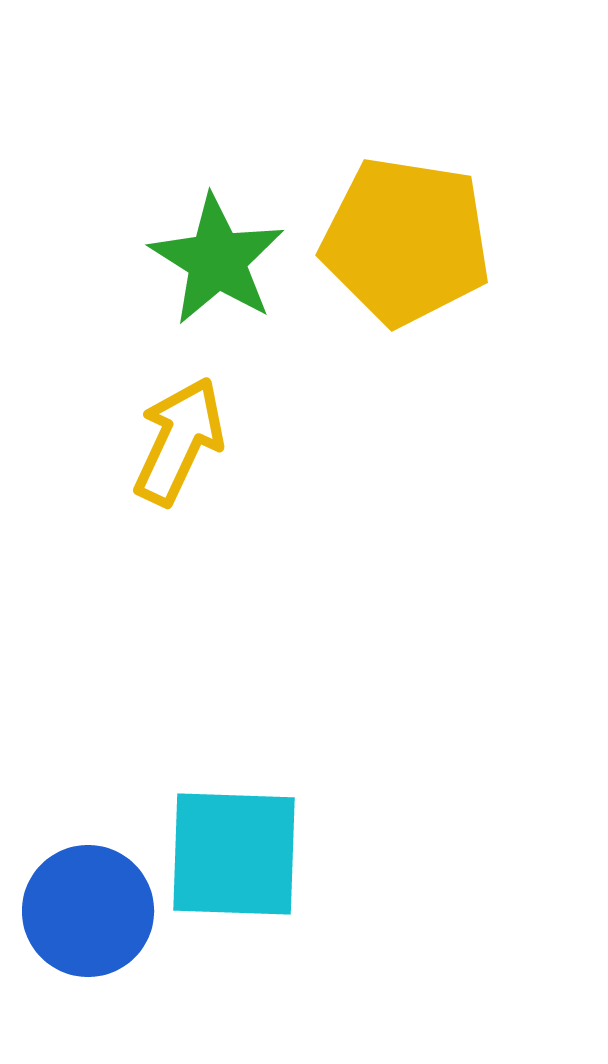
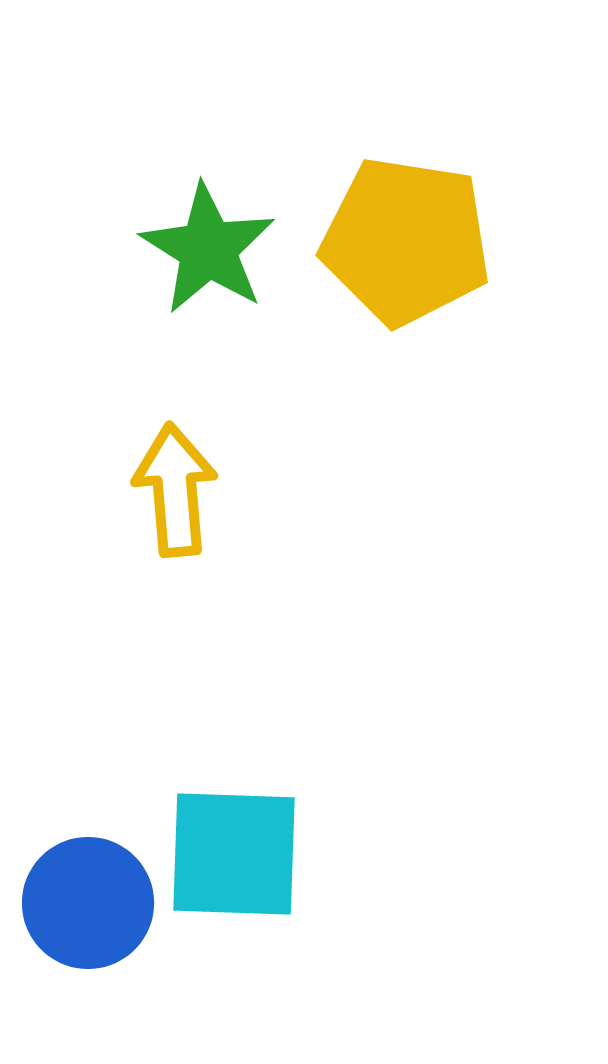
green star: moved 9 px left, 11 px up
yellow arrow: moved 4 px left, 49 px down; rotated 30 degrees counterclockwise
blue circle: moved 8 px up
